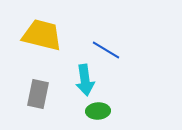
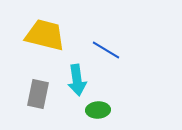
yellow trapezoid: moved 3 px right
cyan arrow: moved 8 px left
green ellipse: moved 1 px up
